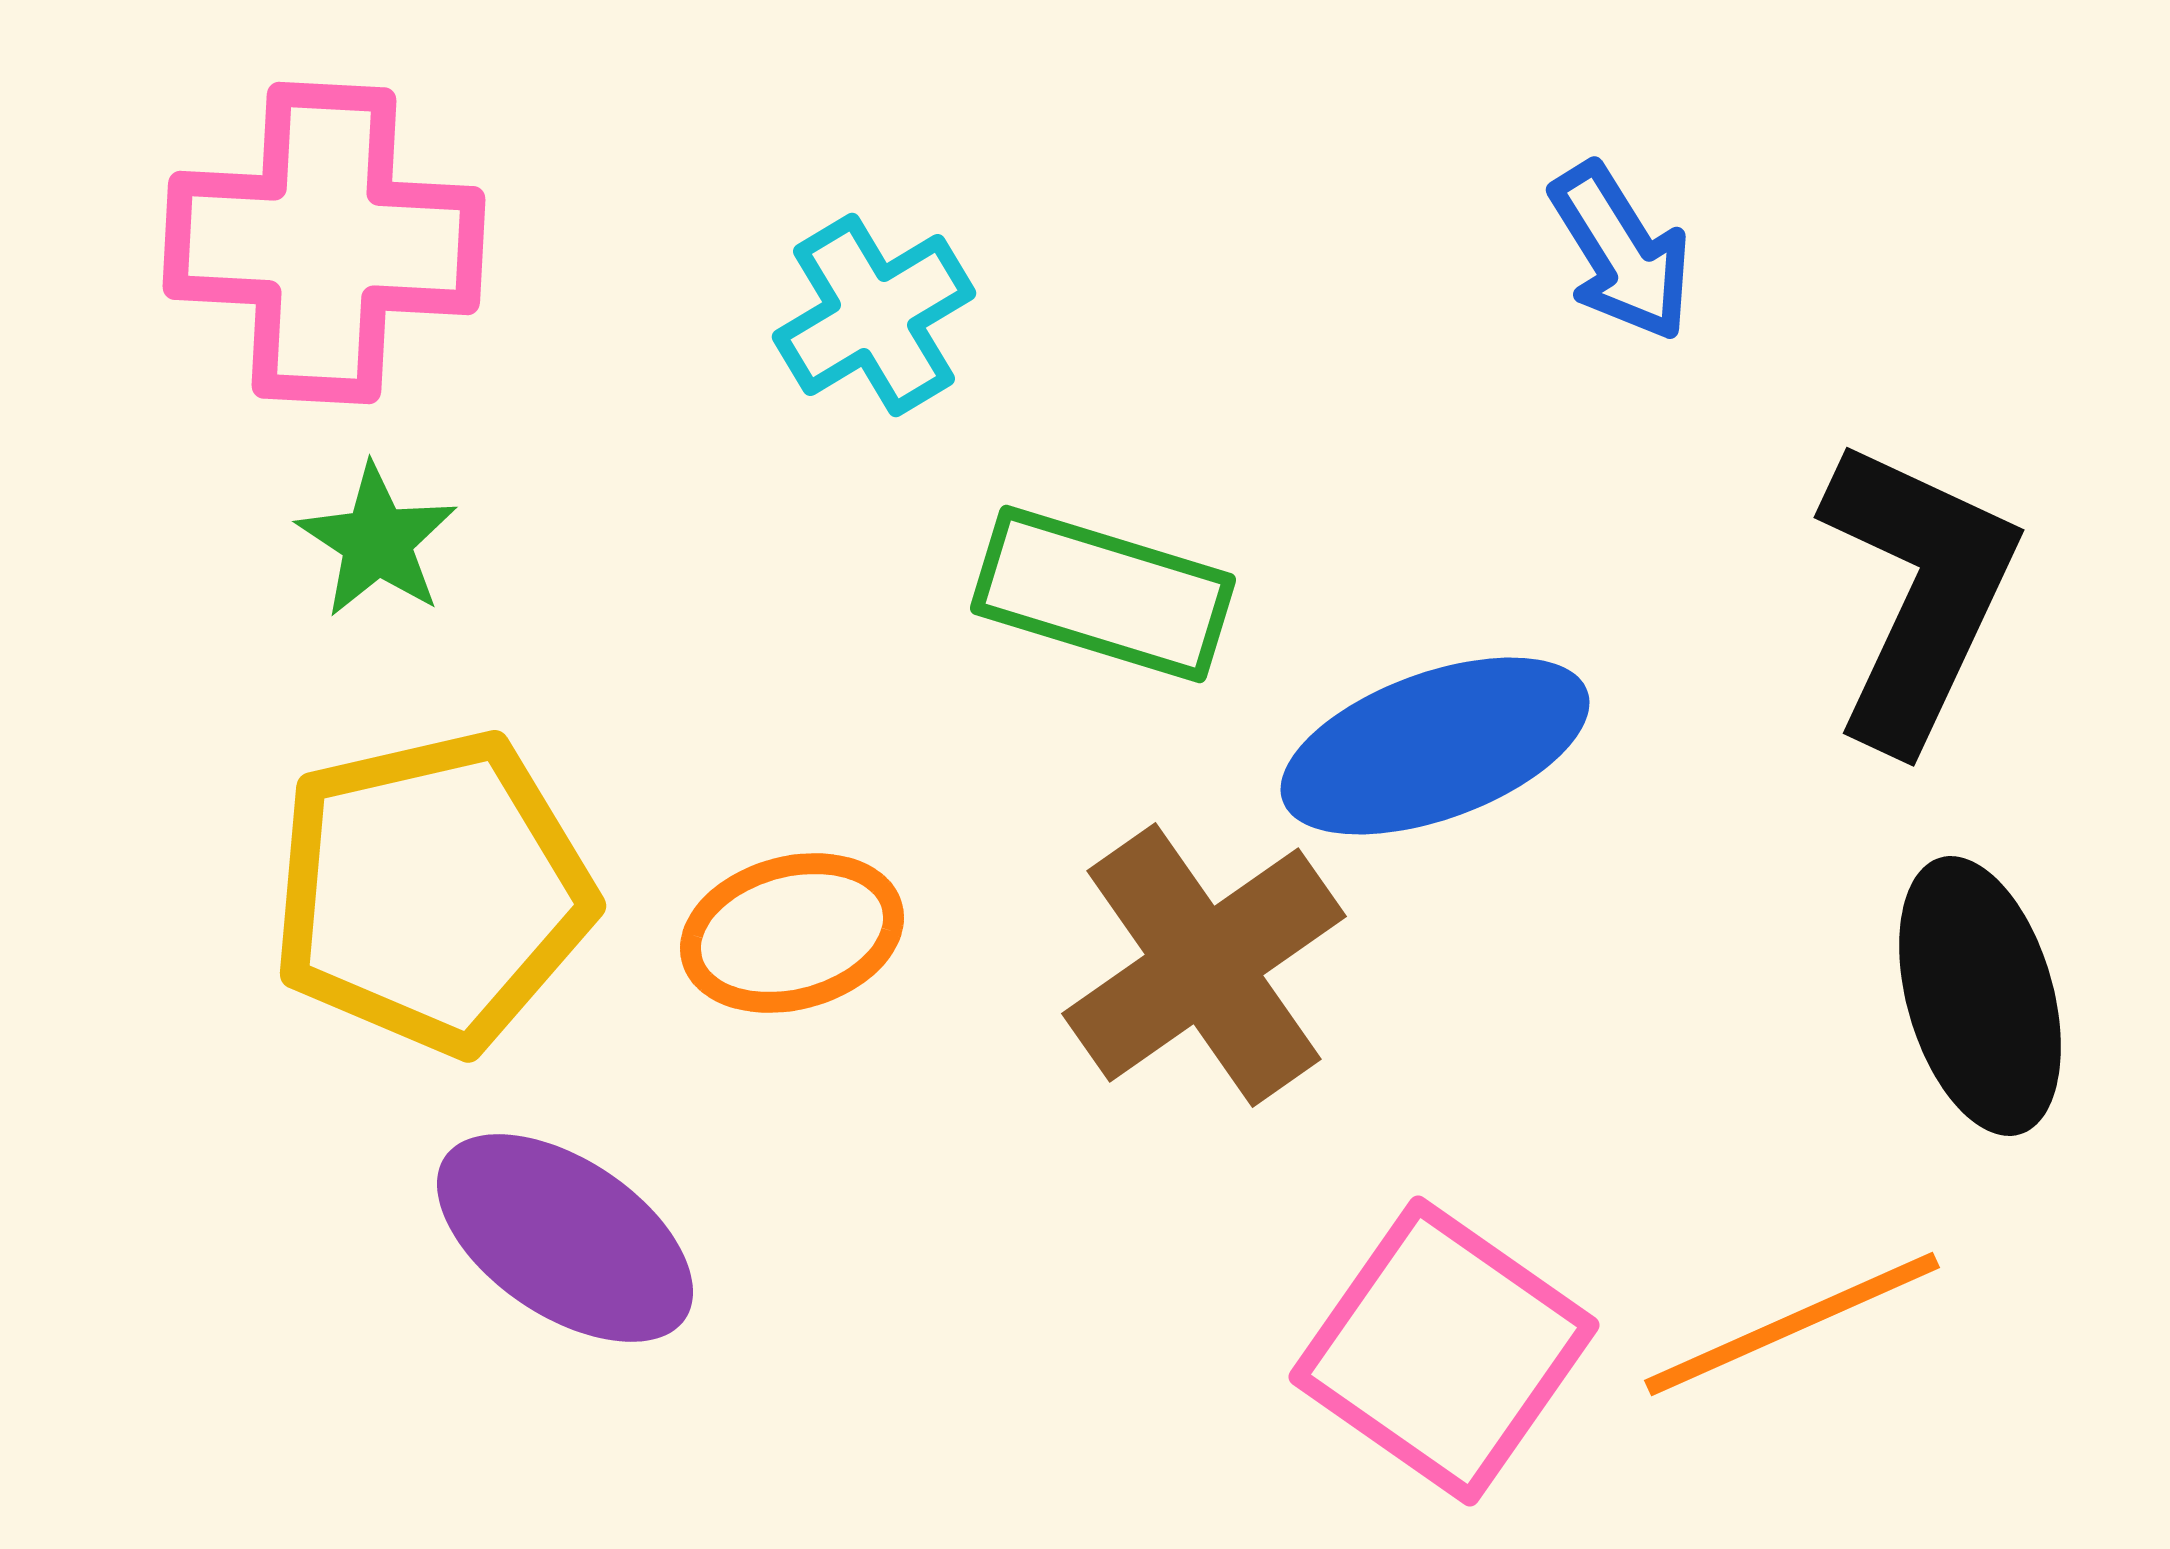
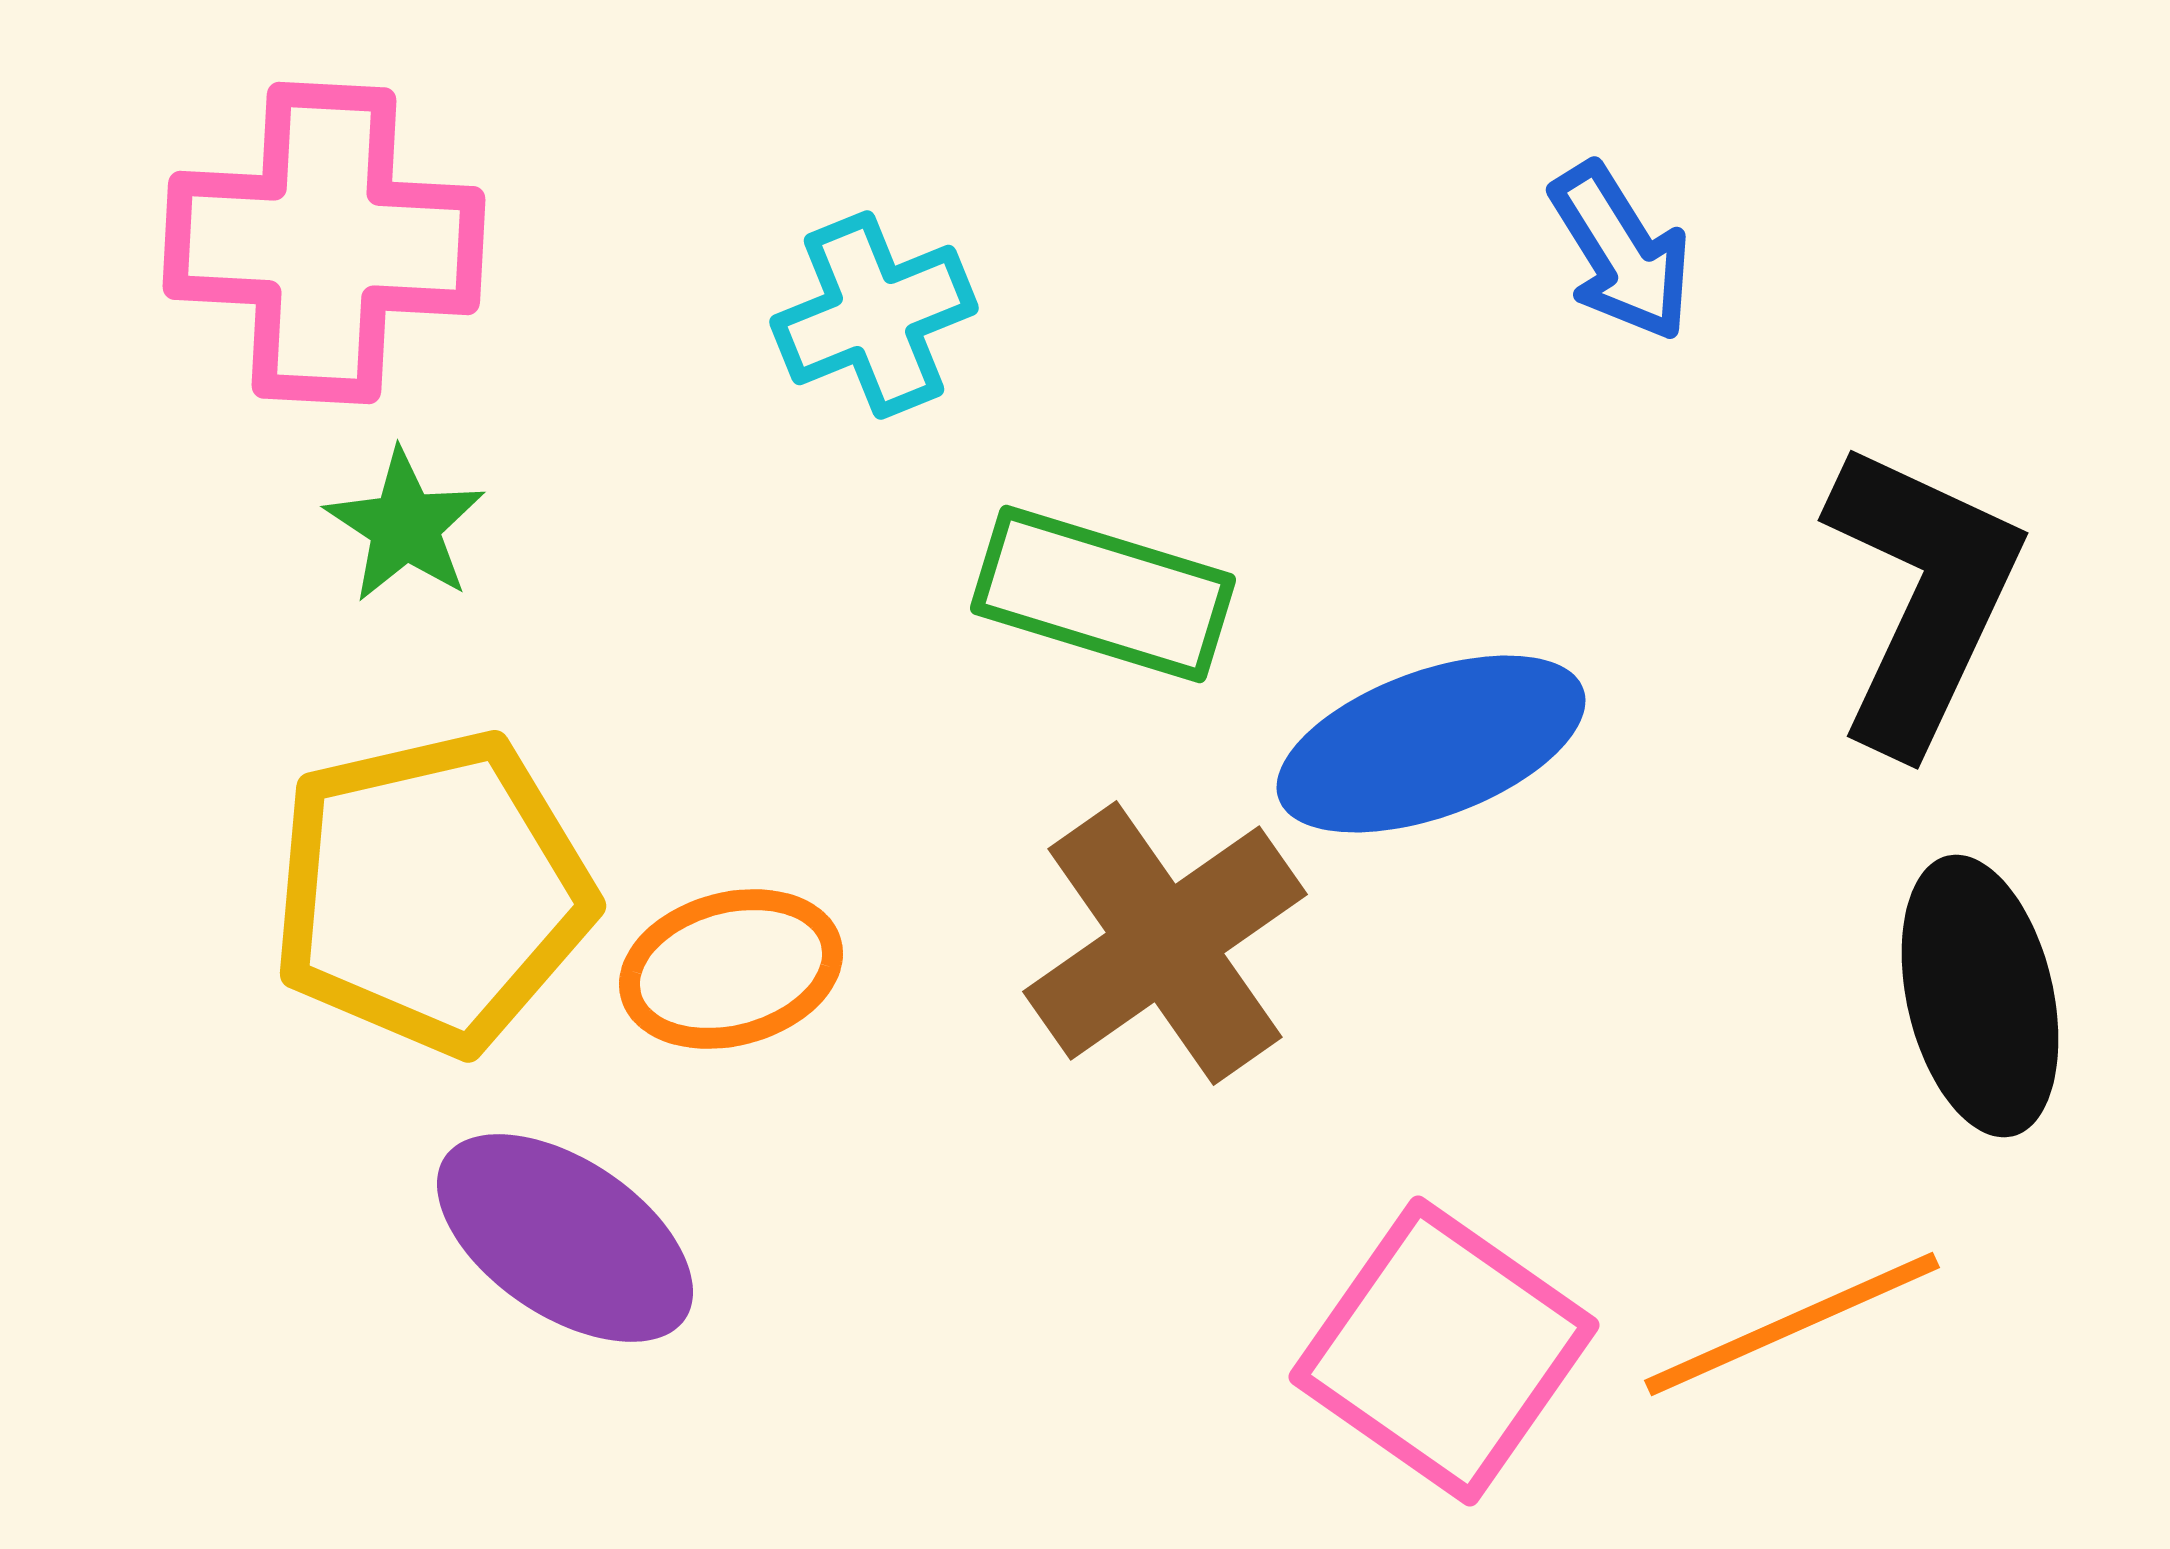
cyan cross: rotated 9 degrees clockwise
green star: moved 28 px right, 15 px up
black L-shape: moved 4 px right, 3 px down
blue ellipse: moved 4 px left, 2 px up
orange ellipse: moved 61 px left, 36 px down
brown cross: moved 39 px left, 22 px up
black ellipse: rotated 3 degrees clockwise
